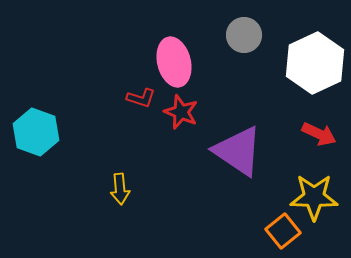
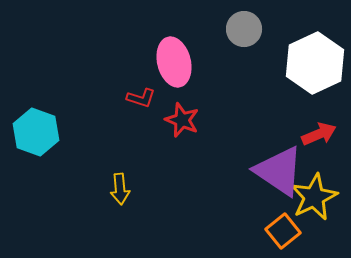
gray circle: moved 6 px up
red star: moved 1 px right, 8 px down
red arrow: rotated 48 degrees counterclockwise
purple triangle: moved 41 px right, 20 px down
yellow star: rotated 27 degrees counterclockwise
